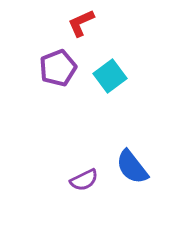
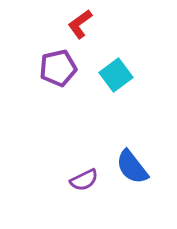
red L-shape: moved 1 px left, 1 px down; rotated 12 degrees counterclockwise
purple pentagon: rotated 9 degrees clockwise
cyan square: moved 6 px right, 1 px up
